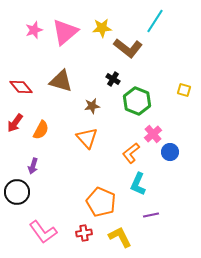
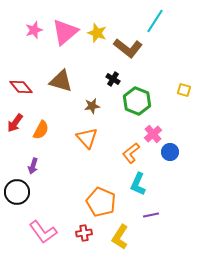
yellow star: moved 5 px left, 5 px down; rotated 24 degrees clockwise
yellow L-shape: rotated 120 degrees counterclockwise
